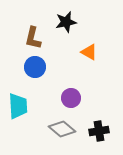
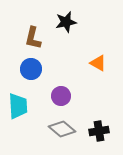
orange triangle: moved 9 px right, 11 px down
blue circle: moved 4 px left, 2 px down
purple circle: moved 10 px left, 2 px up
